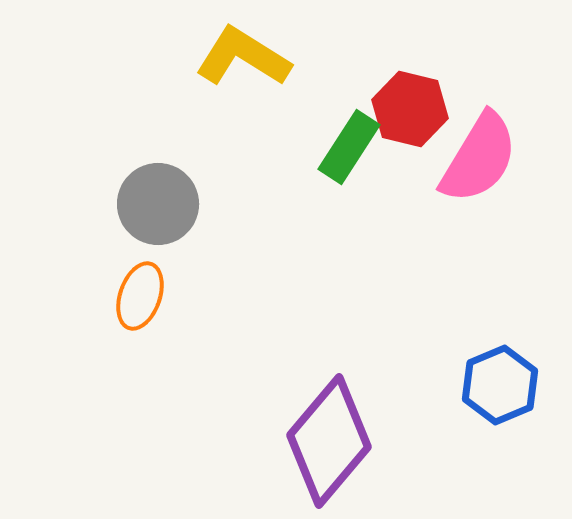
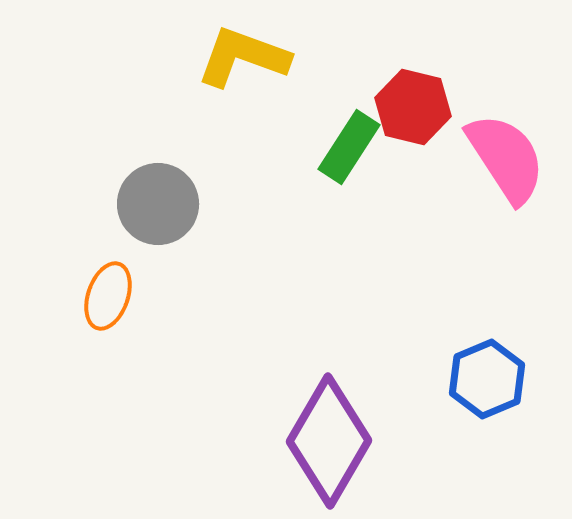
yellow L-shape: rotated 12 degrees counterclockwise
red hexagon: moved 3 px right, 2 px up
pink semicircle: moved 27 px right; rotated 64 degrees counterclockwise
orange ellipse: moved 32 px left
blue hexagon: moved 13 px left, 6 px up
purple diamond: rotated 10 degrees counterclockwise
